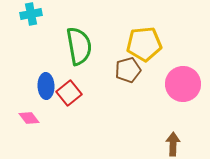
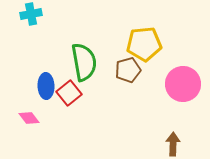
green semicircle: moved 5 px right, 16 px down
